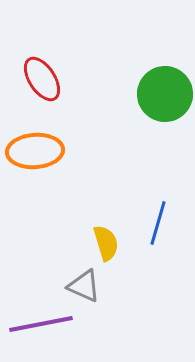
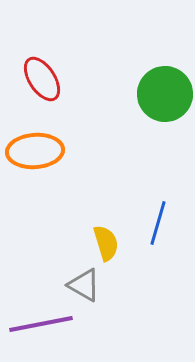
gray triangle: moved 1 px up; rotated 6 degrees clockwise
